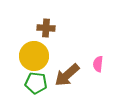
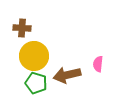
brown cross: moved 24 px left
brown arrow: rotated 28 degrees clockwise
green pentagon: rotated 10 degrees clockwise
